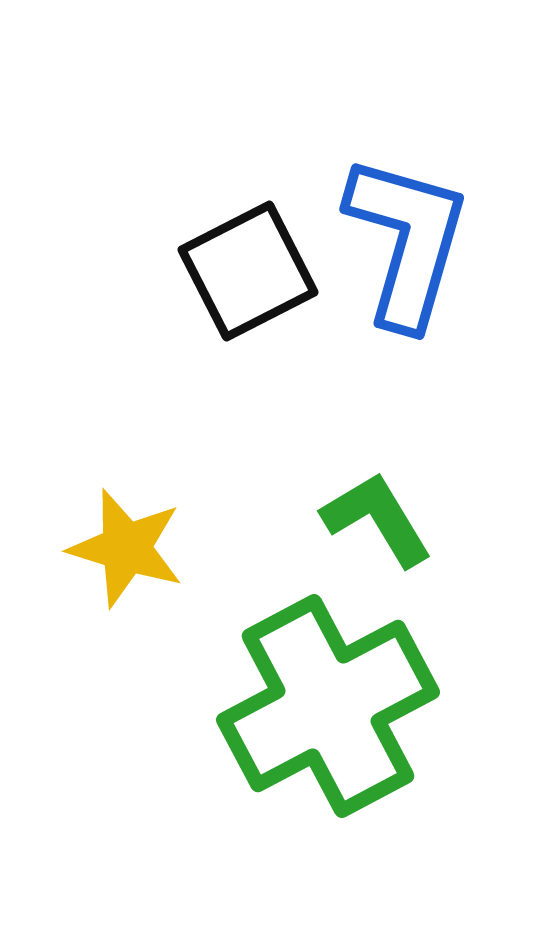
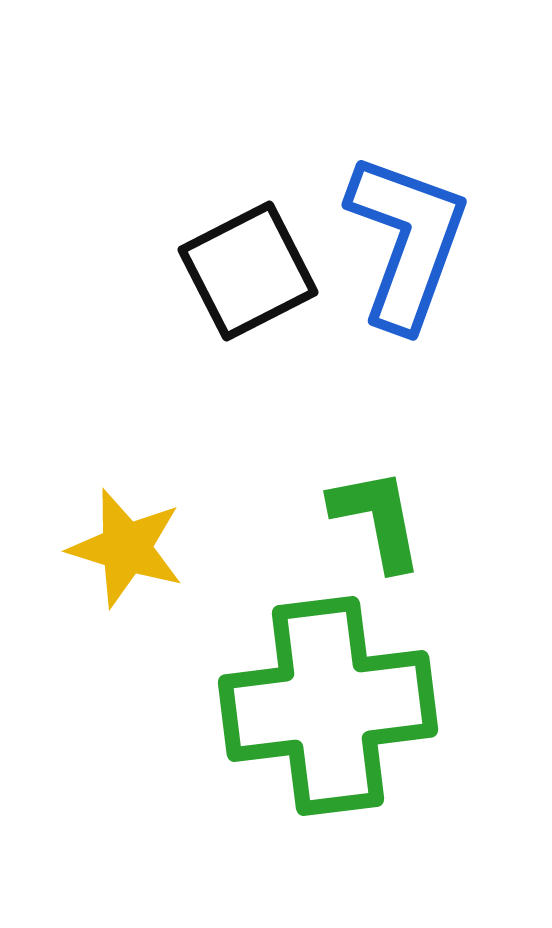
blue L-shape: rotated 4 degrees clockwise
green L-shape: rotated 20 degrees clockwise
green cross: rotated 21 degrees clockwise
